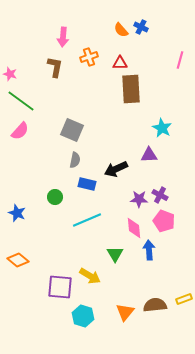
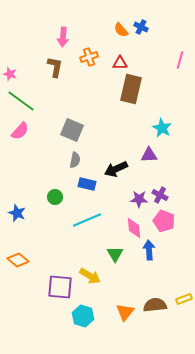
brown rectangle: rotated 16 degrees clockwise
